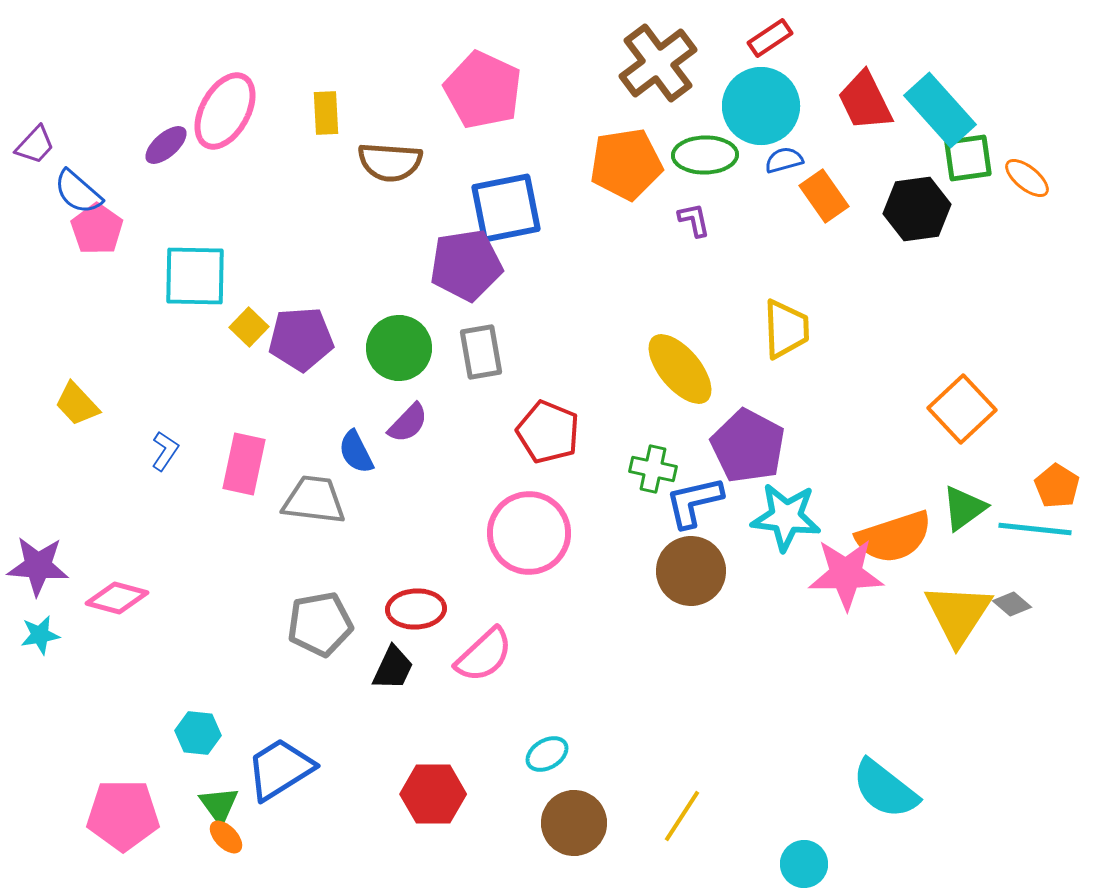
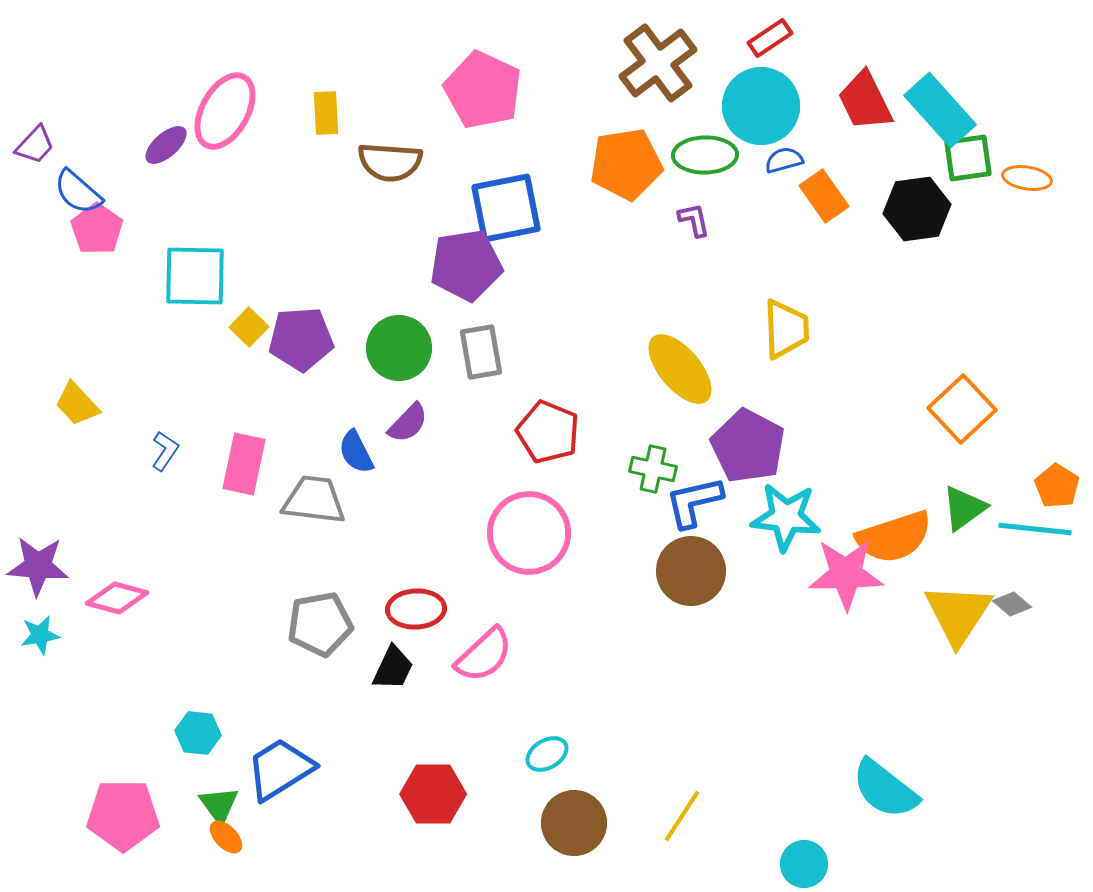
orange ellipse at (1027, 178): rotated 30 degrees counterclockwise
